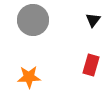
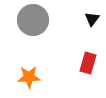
black triangle: moved 1 px left, 1 px up
red rectangle: moved 3 px left, 2 px up
